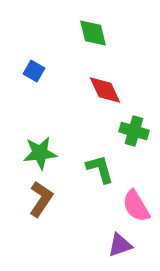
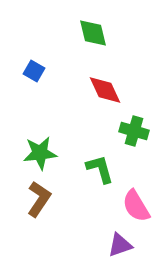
brown L-shape: moved 2 px left
